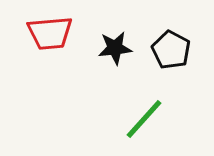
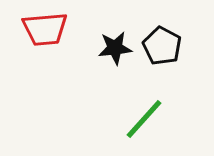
red trapezoid: moved 5 px left, 4 px up
black pentagon: moved 9 px left, 4 px up
